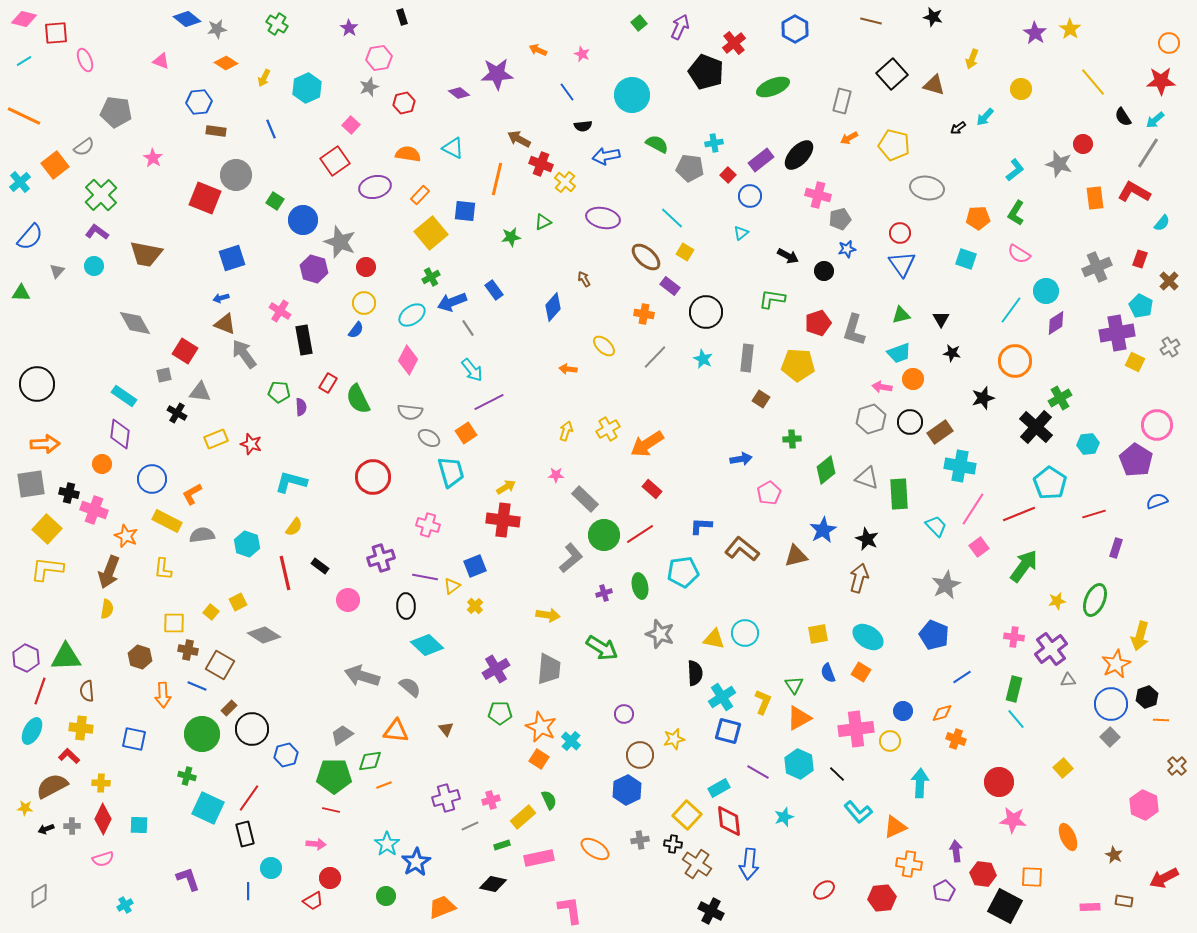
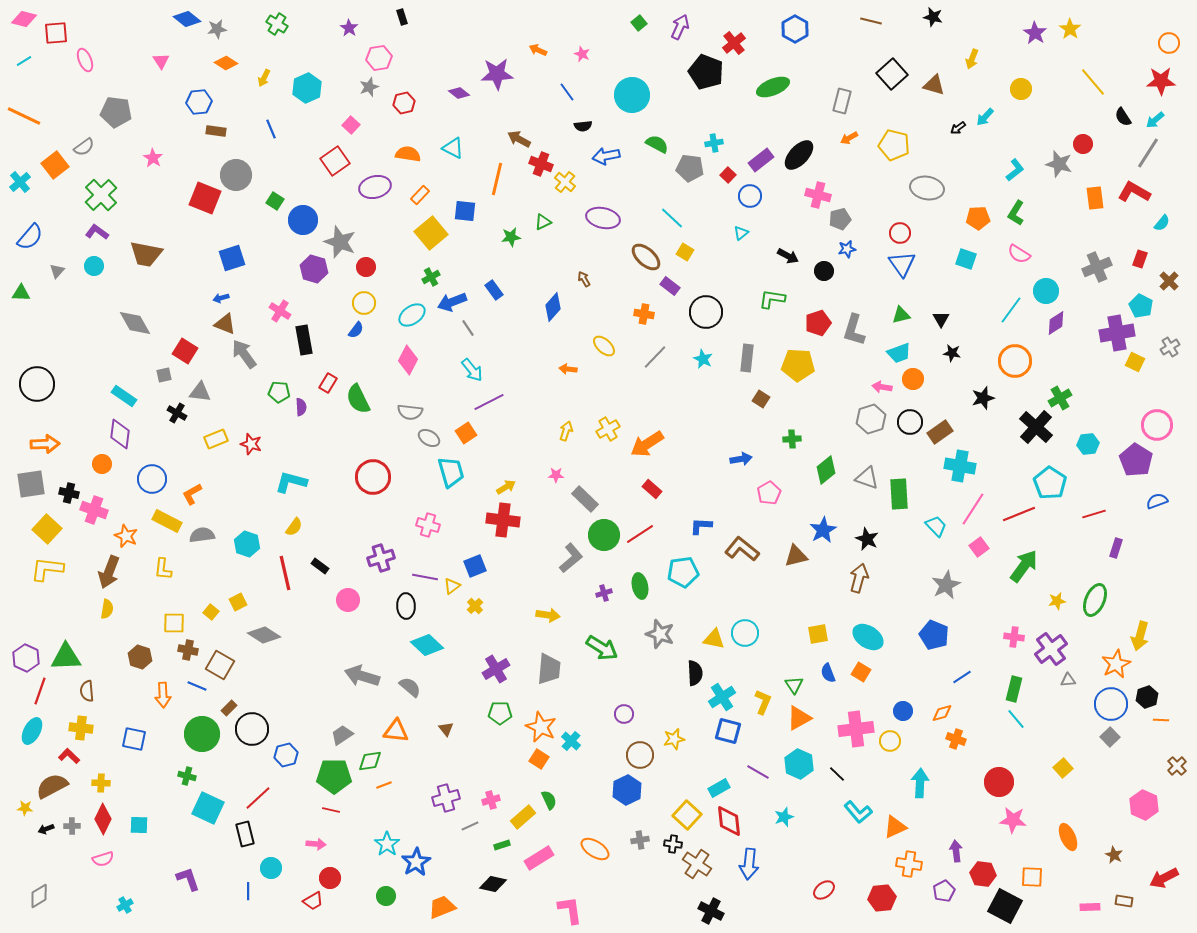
pink triangle at (161, 61): rotated 36 degrees clockwise
red line at (249, 798): moved 9 px right; rotated 12 degrees clockwise
pink rectangle at (539, 858): rotated 20 degrees counterclockwise
